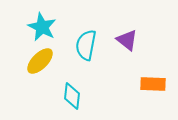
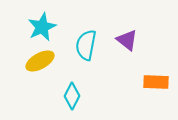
cyan star: rotated 20 degrees clockwise
yellow ellipse: rotated 16 degrees clockwise
orange rectangle: moved 3 px right, 2 px up
cyan diamond: rotated 20 degrees clockwise
